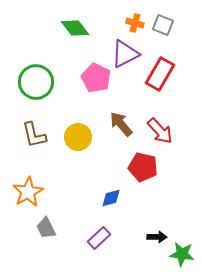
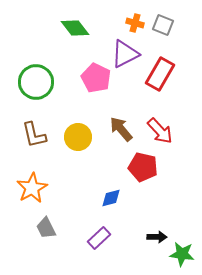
brown arrow: moved 5 px down
orange star: moved 4 px right, 4 px up
